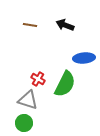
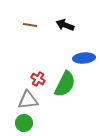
gray triangle: rotated 25 degrees counterclockwise
